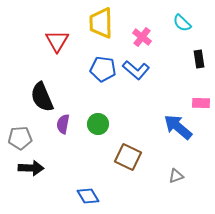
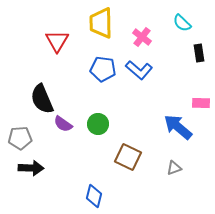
black rectangle: moved 6 px up
blue L-shape: moved 3 px right
black semicircle: moved 2 px down
purple semicircle: rotated 66 degrees counterclockwise
gray triangle: moved 2 px left, 8 px up
blue diamond: moved 6 px right; rotated 45 degrees clockwise
